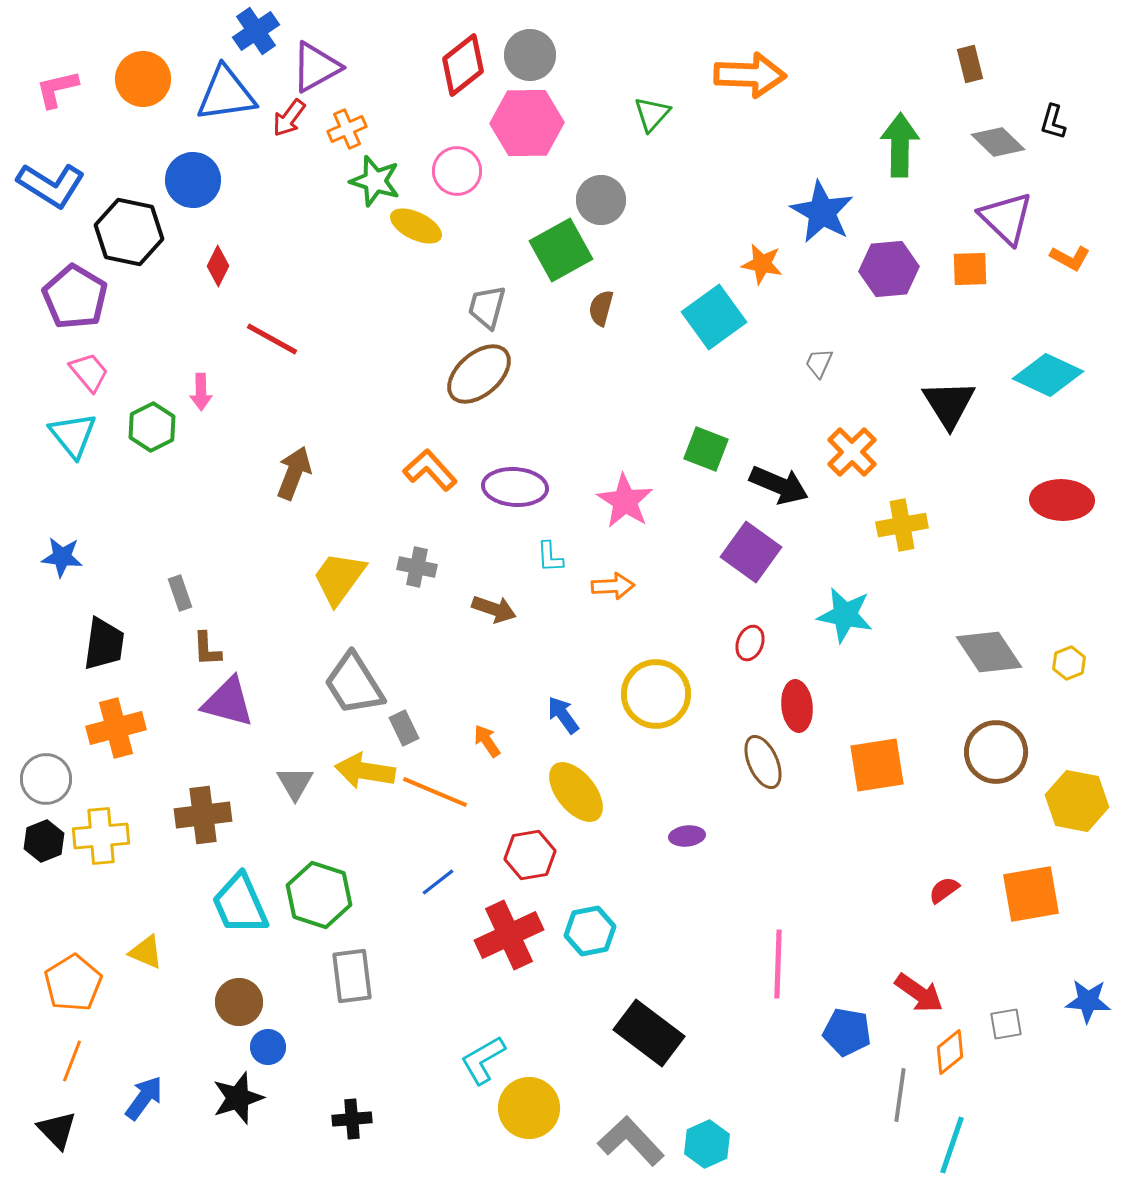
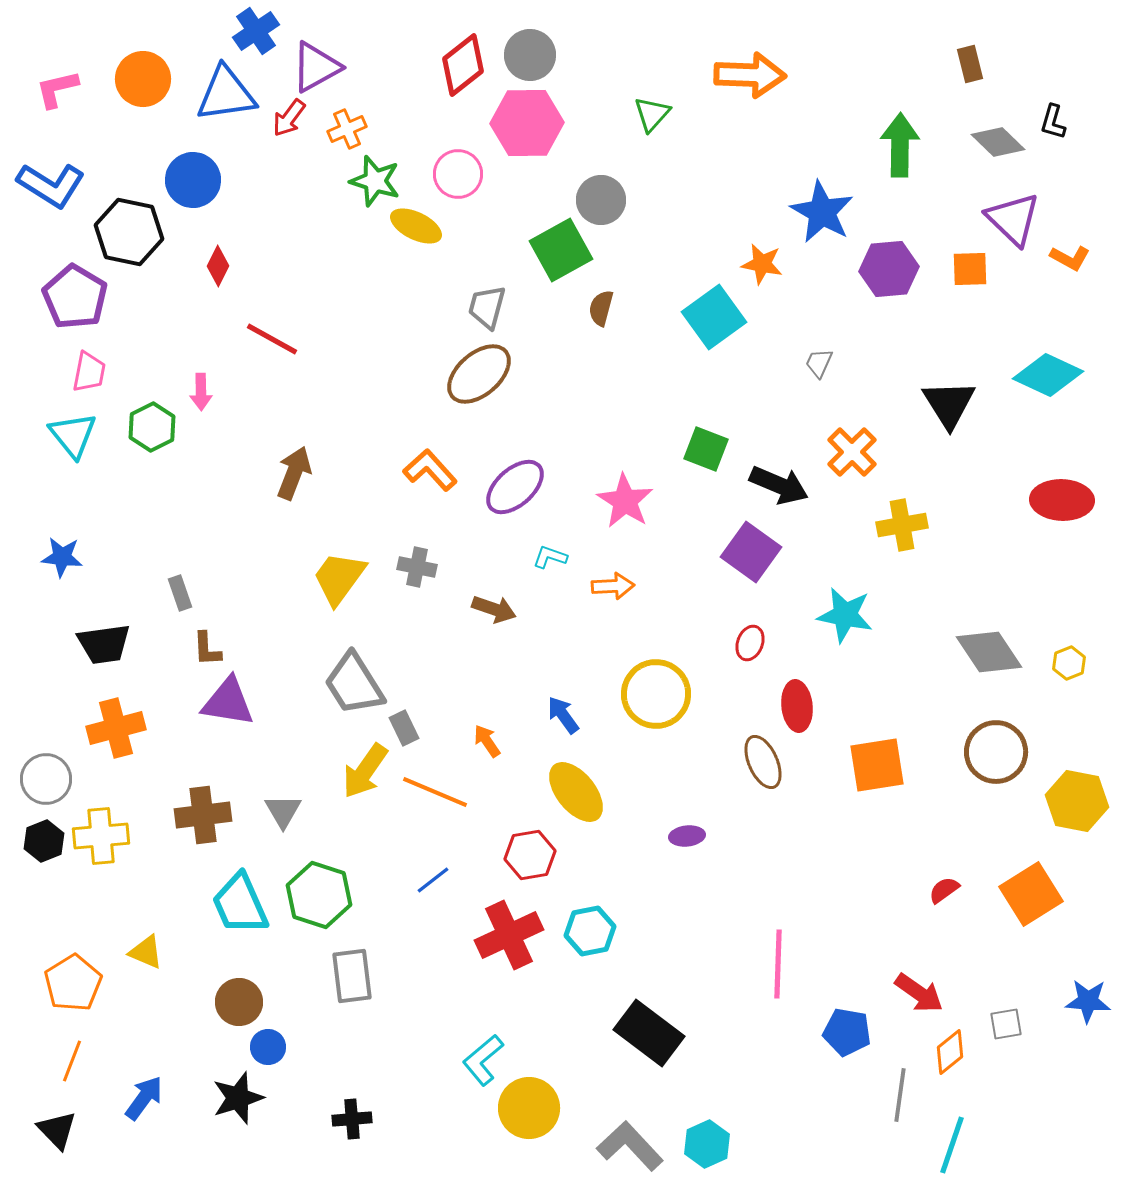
pink circle at (457, 171): moved 1 px right, 3 px down
purple triangle at (1006, 218): moved 7 px right, 1 px down
pink trapezoid at (89, 372): rotated 51 degrees clockwise
purple ellipse at (515, 487): rotated 46 degrees counterclockwise
cyan L-shape at (550, 557): rotated 112 degrees clockwise
black trapezoid at (104, 644): rotated 74 degrees clockwise
purple triangle at (228, 702): rotated 6 degrees counterclockwise
yellow arrow at (365, 771): rotated 64 degrees counterclockwise
gray triangle at (295, 783): moved 12 px left, 28 px down
blue line at (438, 882): moved 5 px left, 2 px up
orange square at (1031, 894): rotated 22 degrees counterclockwise
cyan L-shape at (483, 1060): rotated 10 degrees counterclockwise
gray L-shape at (631, 1141): moved 1 px left, 5 px down
